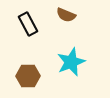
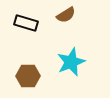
brown semicircle: rotated 54 degrees counterclockwise
black rectangle: moved 2 px left, 1 px up; rotated 45 degrees counterclockwise
